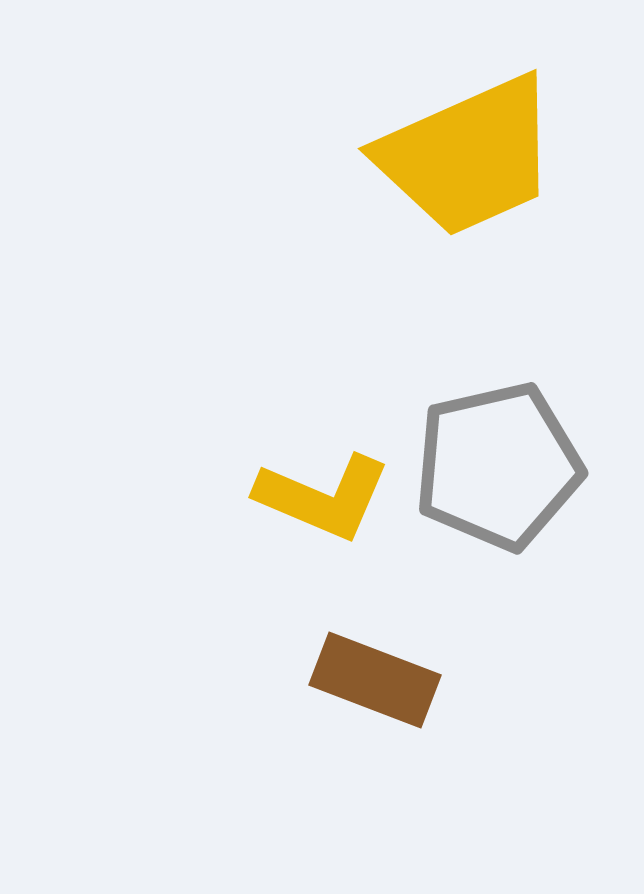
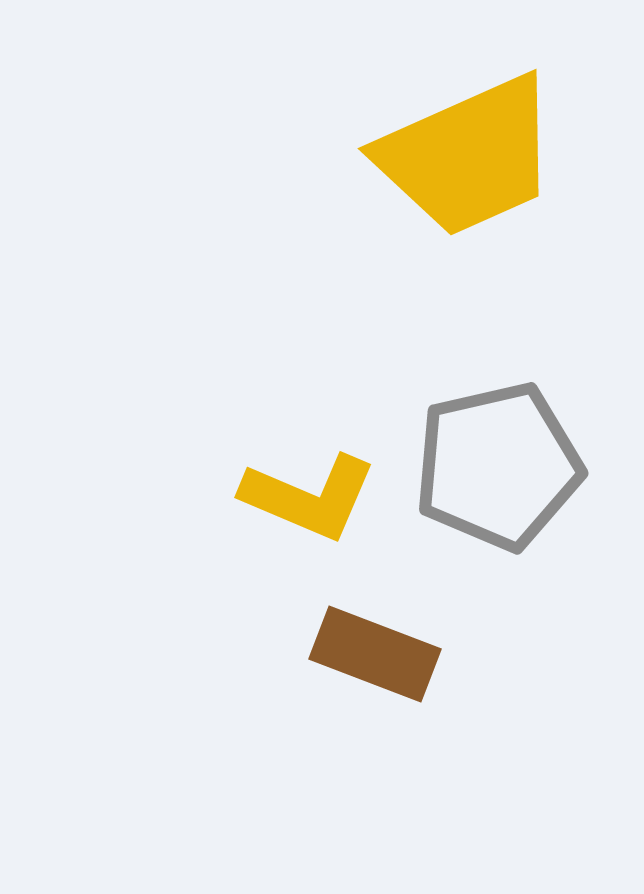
yellow L-shape: moved 14 px left
brown rectangle: moved 26 px up
